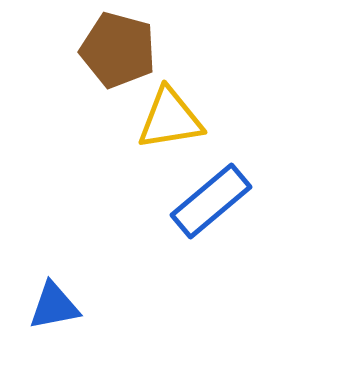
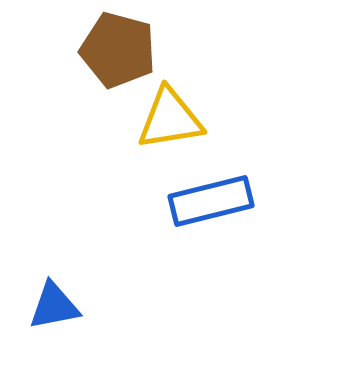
blue rectangle: rotated 26 degrees clockwise
